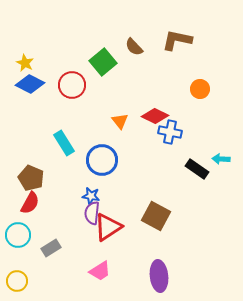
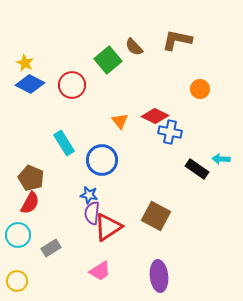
green square: moved 5 px right, 2 px up
blue star: moved 2 px left, 1 px up
